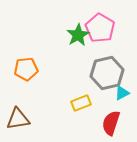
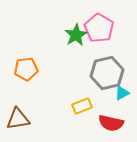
pink pentagon: moved 1 px left
green star: moved 2 px left
yellow rectangle: moved 1 px right, 3 px down
red semicircle: rotated 95 degrees counterclockwise
